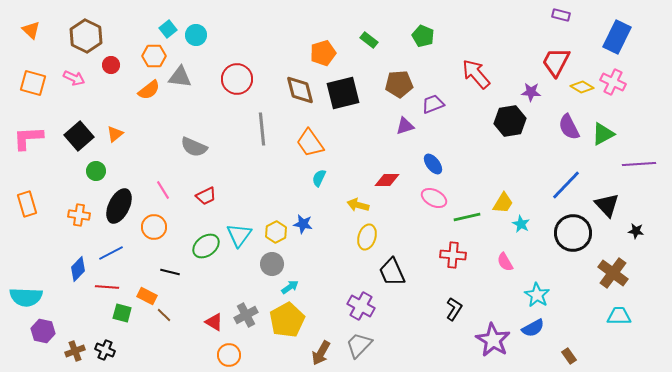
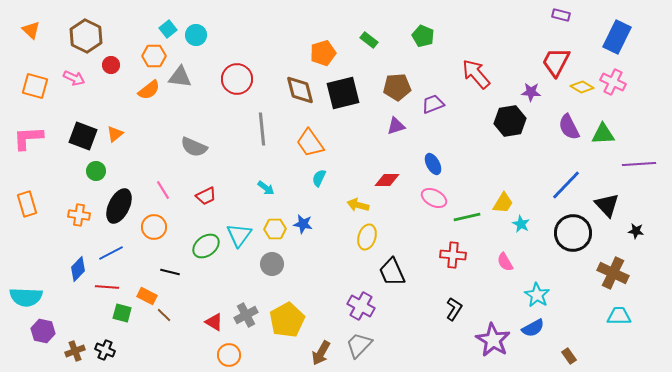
orange square at (33, 83): moved 2 px right, 3 px down
brown pentagon at (399, 84): moved 2 px left, 3 px down
purple triangle at (405, 126): moved 9 px left
green triangle at (603, 134): rotated 25 degrees clockwise
black square at (79, 136): moved 4 px right; rotated 28 degrees counterclockwise
blue ellipse at (433, 164): rotated 10 degrees clockwise
yellow hexagon at (276, 232): moved 1 px left, 3 px up; rotated 25 degrees clockwise
brown cross at (613, 273): rotated 12 degrees counterclockwise
cyan arrow at (290, 287): moved 24 px left, 99 px up; rotated 72 degrees clockwise
